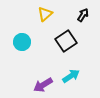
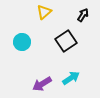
yellow triangle: moved 1 px left, 2 px up
cyan arrow: moved 2 px down
purple arrow: moved 1 px left, 1 px up
